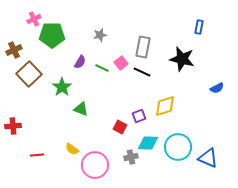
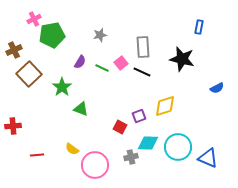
green pentagon: rotated 10 degrees counterclockwise
gray rectangle: rotated 15 degrees counterclockwise
